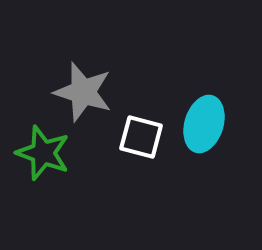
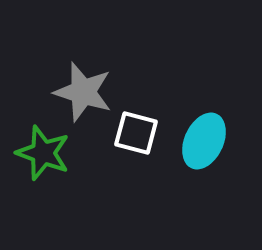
cyan ellipse: moved 17 px down; rotated 8 degrees clockwise
white square: moved 5 px left, 4 px up
